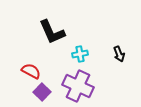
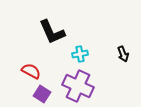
black arrow: moved 4 px right
purple square: moved 2 px down; rotated 12 degrees counterclockwise
